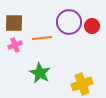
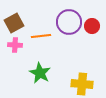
brown square: rotated 30 degrees counterclockwise
orange line: moved 1 px left, 2 px up
pink cross: rotated 24 degrees clockwise
yellow cross: rotated 25 degrees clockwise
